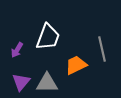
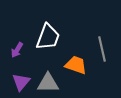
orange trapezoid: rotated 45 degrees clockwise
gray triangle: moved 1 px right
